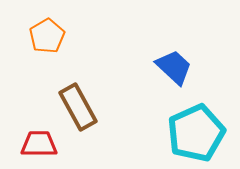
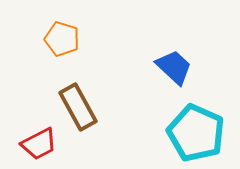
orange pentagon: moved 15 px right, 3 px down; rotated 24 degrees counterclockwise
cyan pentagon: rotated 24 degrees counterclockwise
red trapezoid: rotated 153 degrees clockwise
